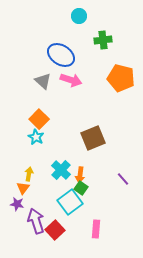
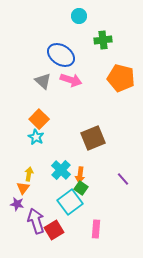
red square: moved 1 px left; rotated 12 degrees clockwise
